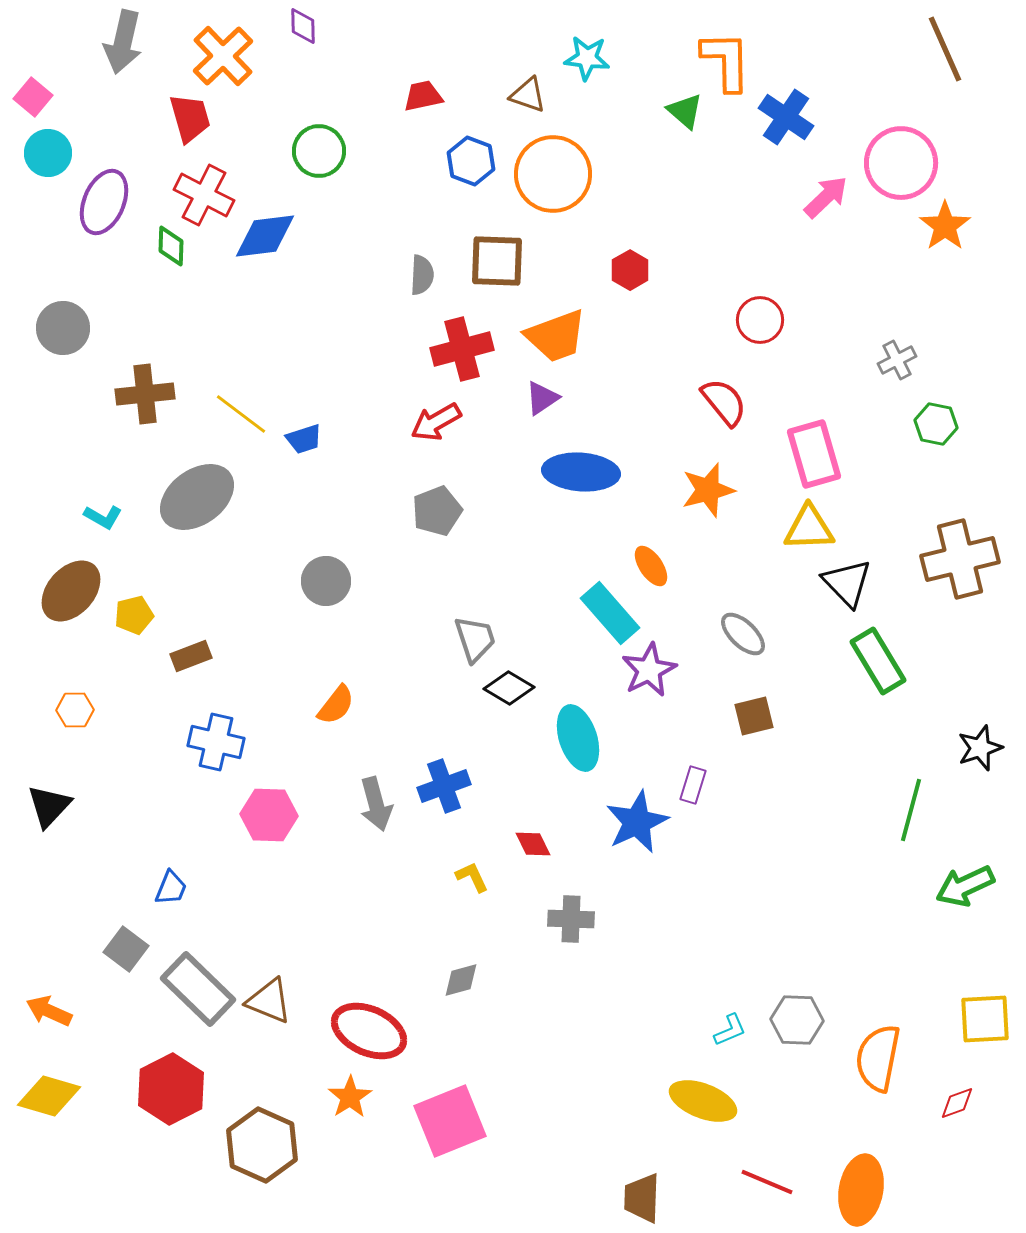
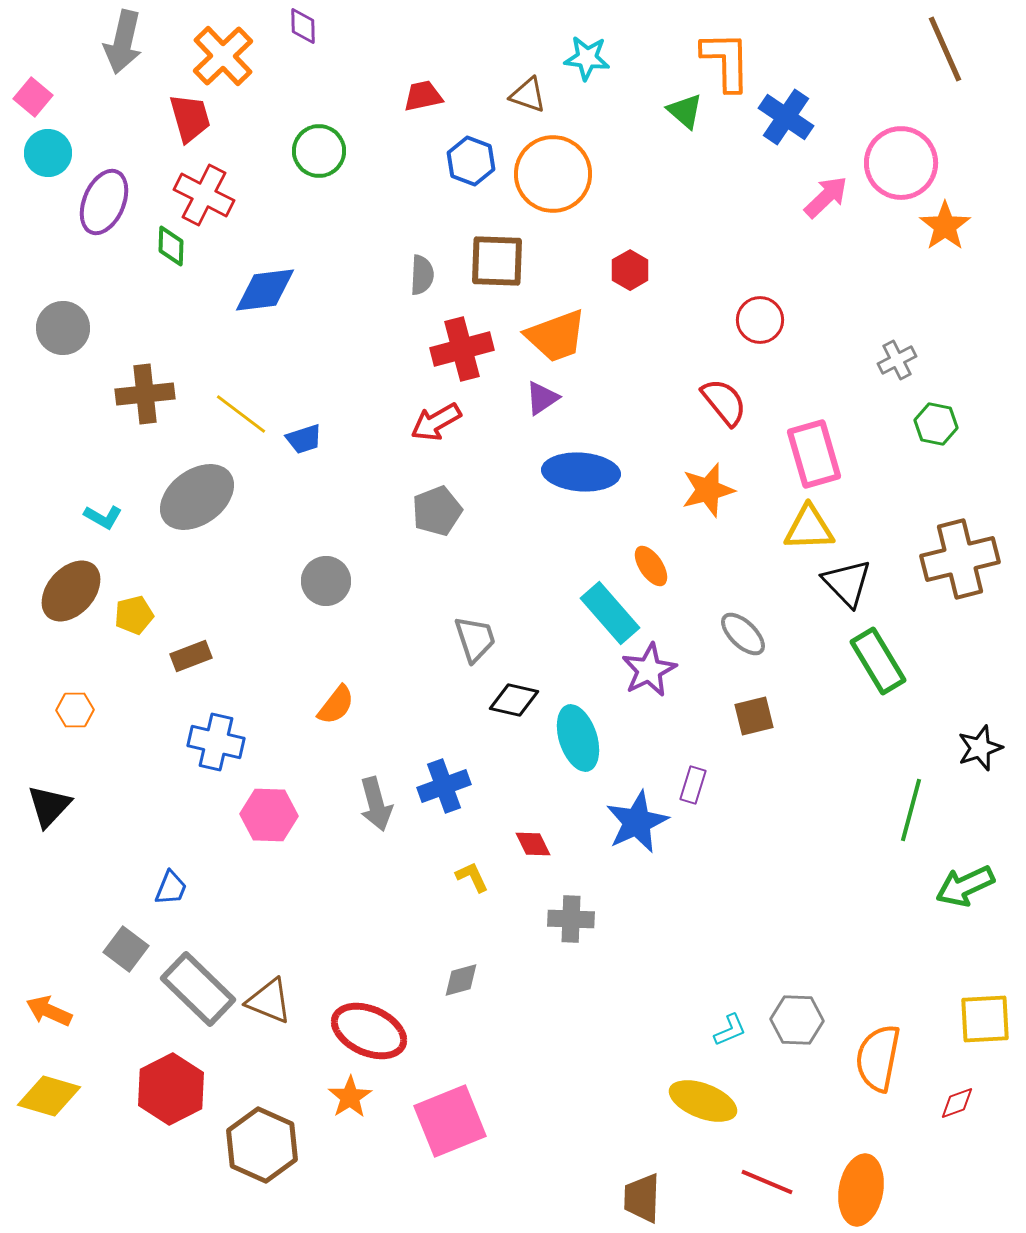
blue diamond at (265, 236): moved 54 px down
black diamond at (509, 688): moved 5 px right, 12 px down; rotated 18 degrees counterclockwise
